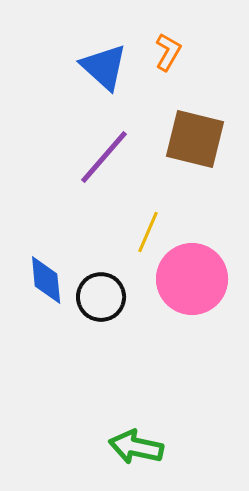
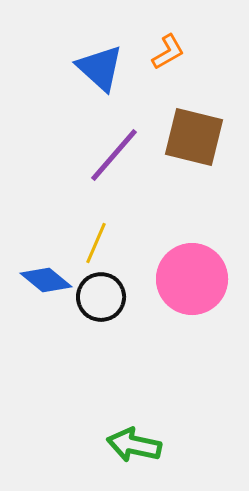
orange L-shape: rotated 30 degrees clockwise
blue triangle: moved 4 px left, 1 px down
brown square: moved 1 px left, 2 px up
purple line: moved 10 px right, 2 px up
yellow line: moved 52 px left, 11 px down
blue diamond: rotated 45 degrees counterclockwise
green arrow: moved 2 px left, 2 px up
